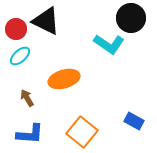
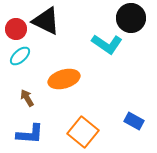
cyan L-shape: moved 2 px left
orange square: moved 1 px right
